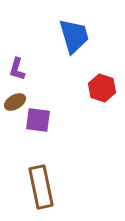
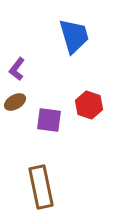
purple L-shape: rotated 20 degrees clockwise
red hexagon: moved 13 px left, 17 px down
purple square: moved 11 px right
